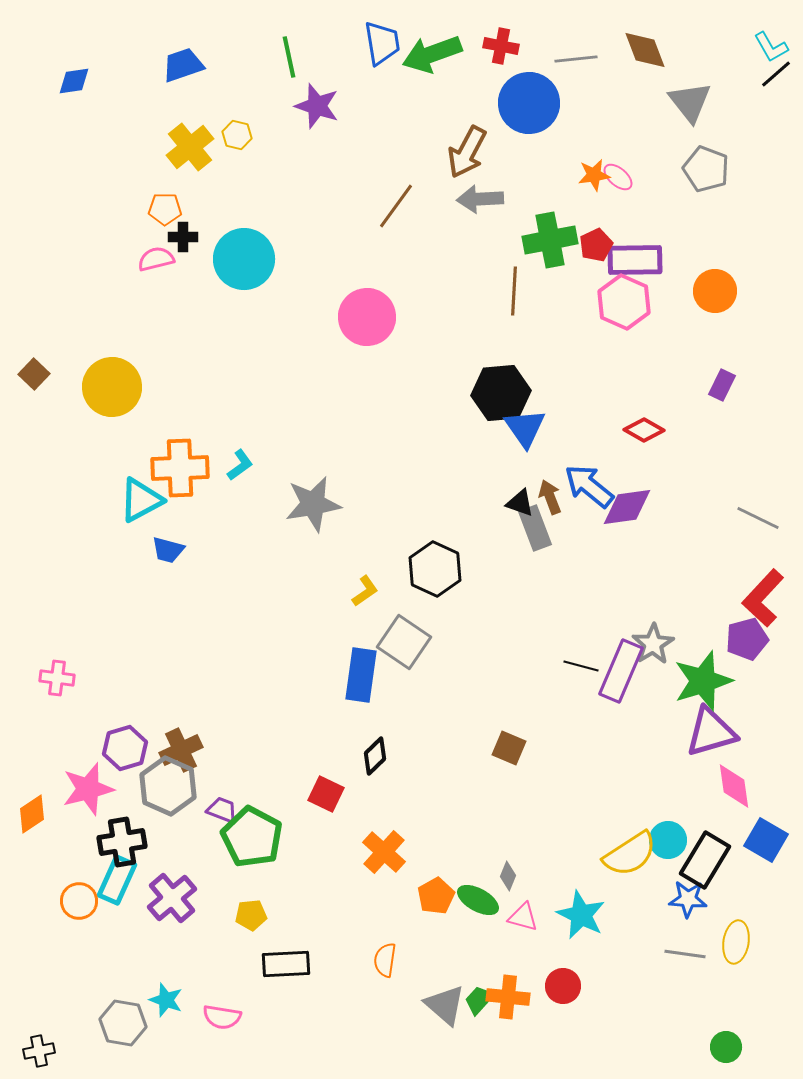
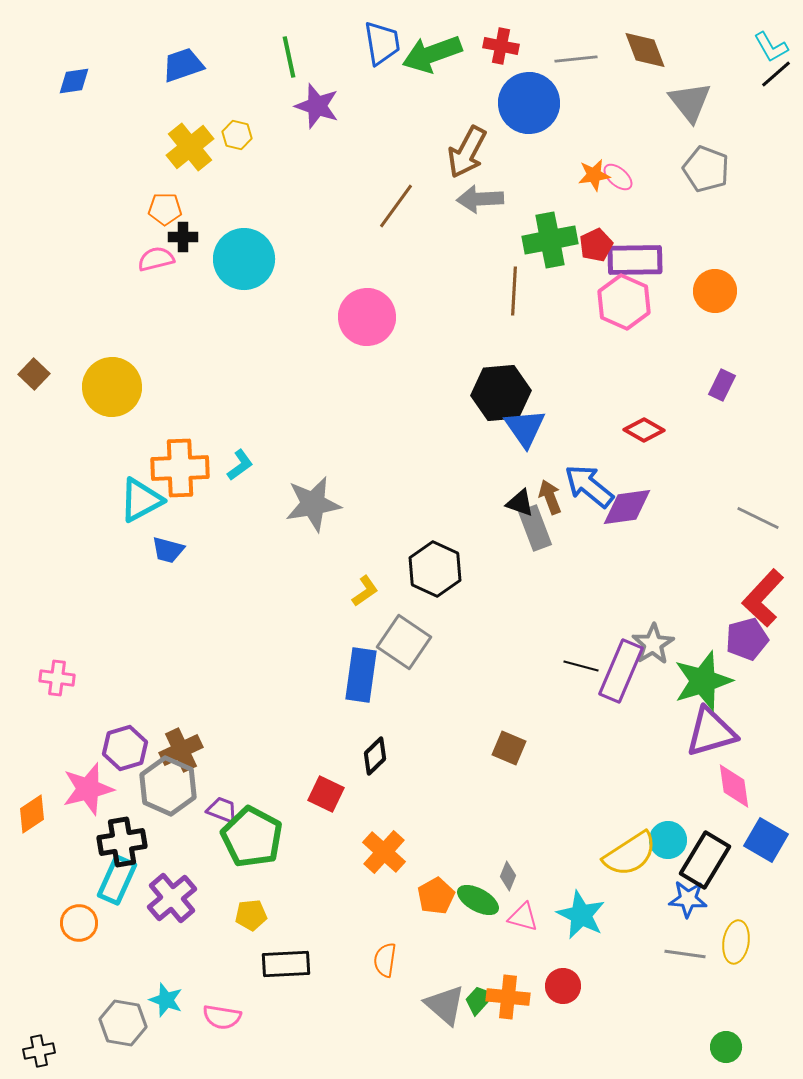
orange circle at (79, 901): moved 22 px down
